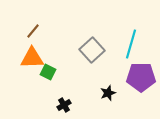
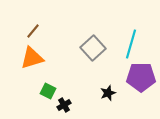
gray square: moved 1 px right, 2 px up
orange triangle: rotated 15 degrees counterclockwise
green square: moved 19 px down
